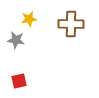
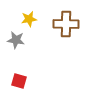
brown cross: moved 5 px left
red square: rotated 28 degrees clockwise
